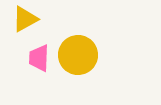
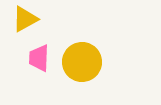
yellow circle: moved 4 px right, 7 px down
